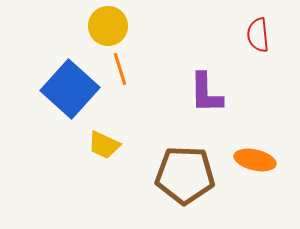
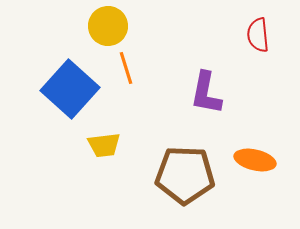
orange line: moved 6 px right, 1 px up
purple L-shape: rotated 12 degrees clockwise
yellow trapezoid: rotated 32 degrees counterclockwise
